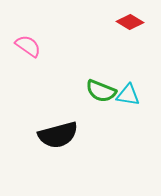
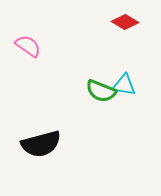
red diamond: moved 5 px left
cyan triangle: moved 4 px left, 10 px up
black semicircle: moved 17 px left, 9 px down
